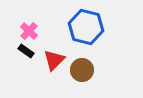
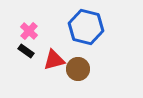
red triangle: rotated 30 degrees clockwise
brown circle: moved 4 px left, 1 px up
